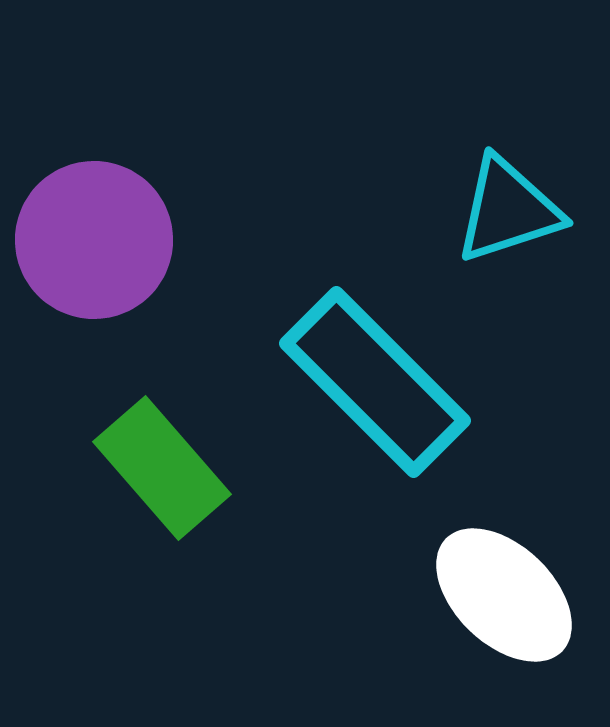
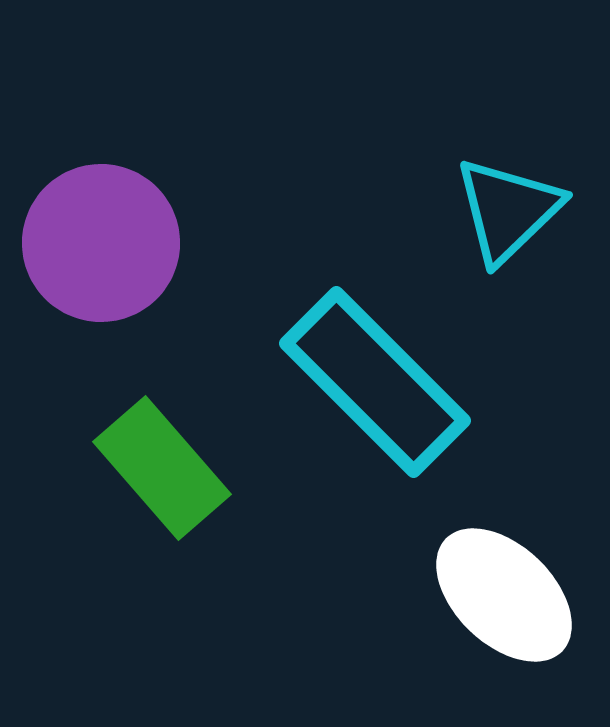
cyan triangle: rotated 26 degrees counterclockwise
purple circle: moved 7 px right, 3 px down
